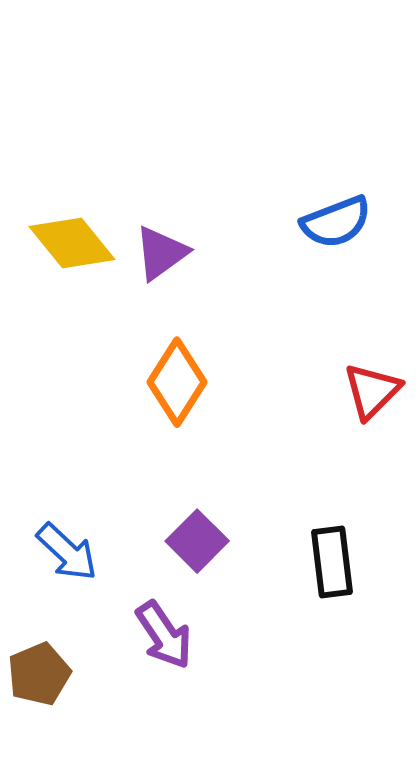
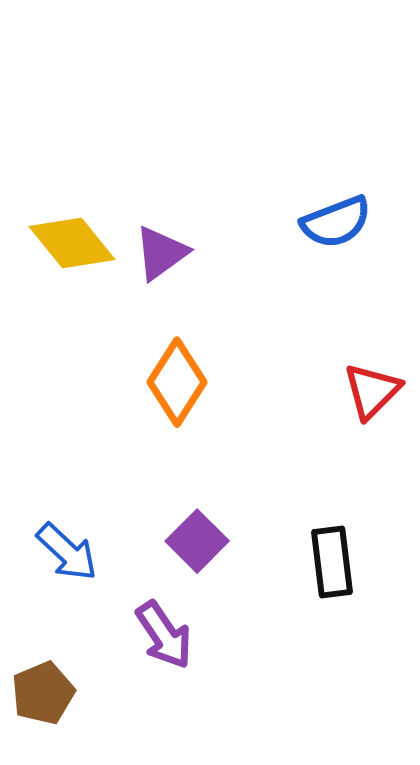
brown pentagon: moved 4 px right, 19 px down
